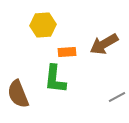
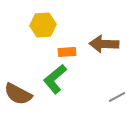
brown arrow: rotated 32 degrees clockwise
green L-shape: rotated 44 degrees clockwise
brown semicircle: rotated 40 degrees counterclockwise
